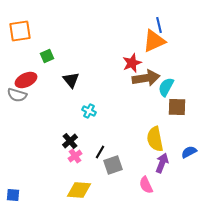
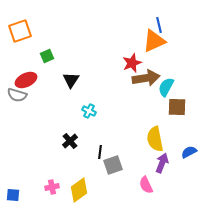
orange square: rotated 10 degrees counterclockwise
black triangle: rotated 12 degrees clockwise
black line: rotated 24 degrees counterclockwise
pink cross: moved 23 px left, 31 px down; rotated 24 degrees clockwise
yellow diamond: rotated 40 degrees counterclockwise
